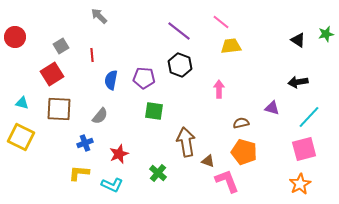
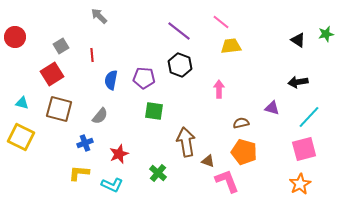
brown square: rotated 12 degrees clockwise
